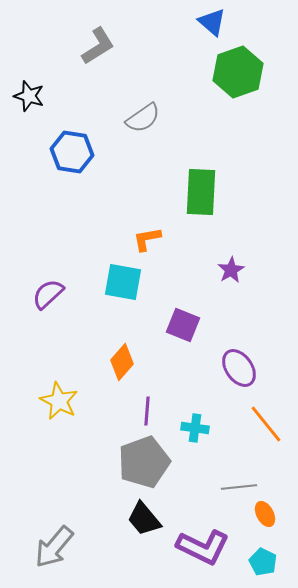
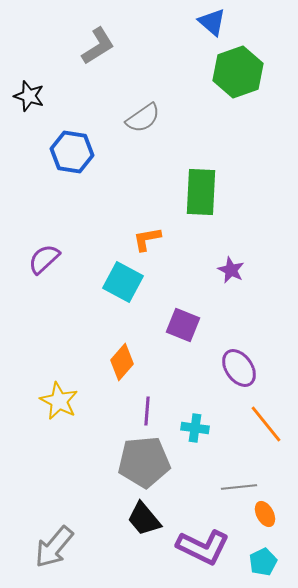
purple star: rotated 16 degrees counterclockwise
cyan square: rotated 18 degrees clockwise
purple semicircle: moved 4 px left, 35 px up
gray pentagon: rotated 15 degrees clockwise
cyan pentagon: rotated 20 degrees clockwise
